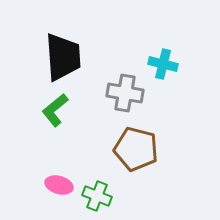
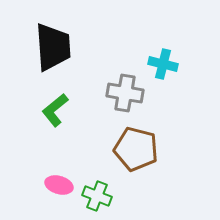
black trapezoid: moved 10 px left, 10 px up
